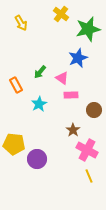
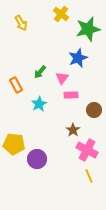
pink triangle: rotated 32 degrees clockwise
